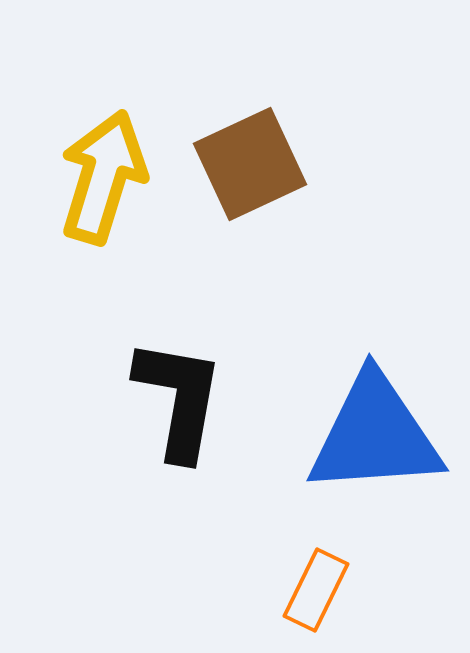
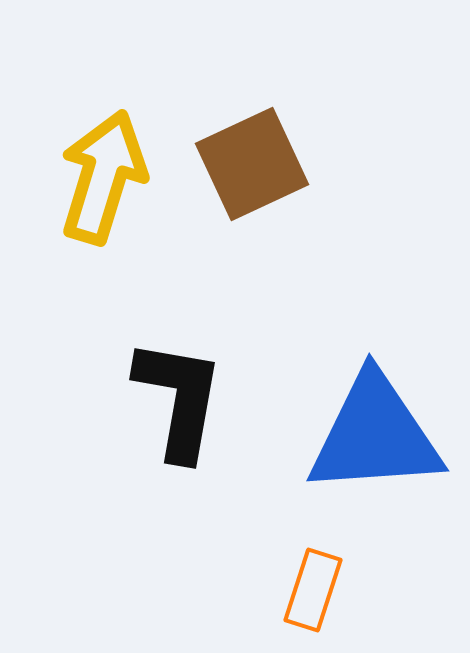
brown square: moved 2 px right
orange rectangle: moved 3 px left; rotated 8 degrees counterclockwise
